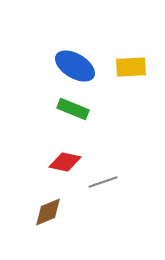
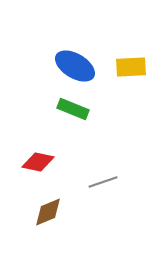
red diamond: moved 27 px left
